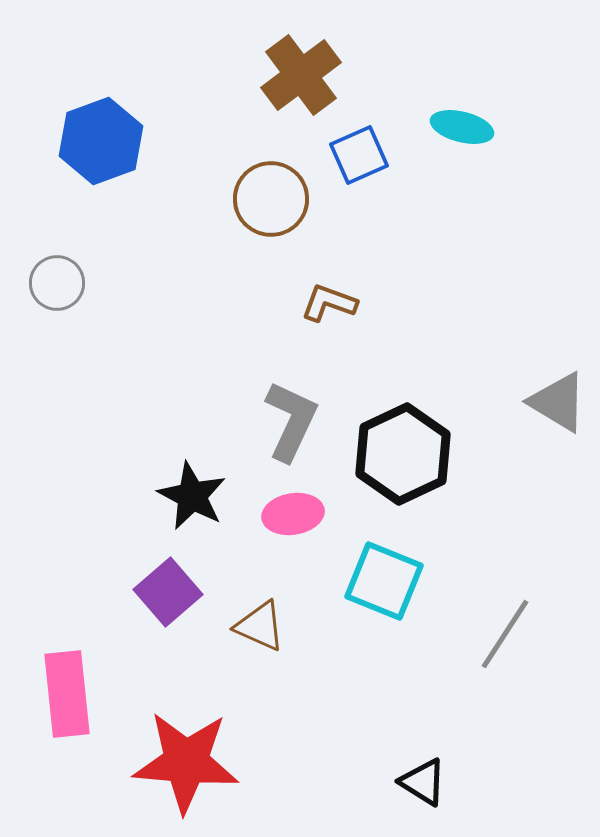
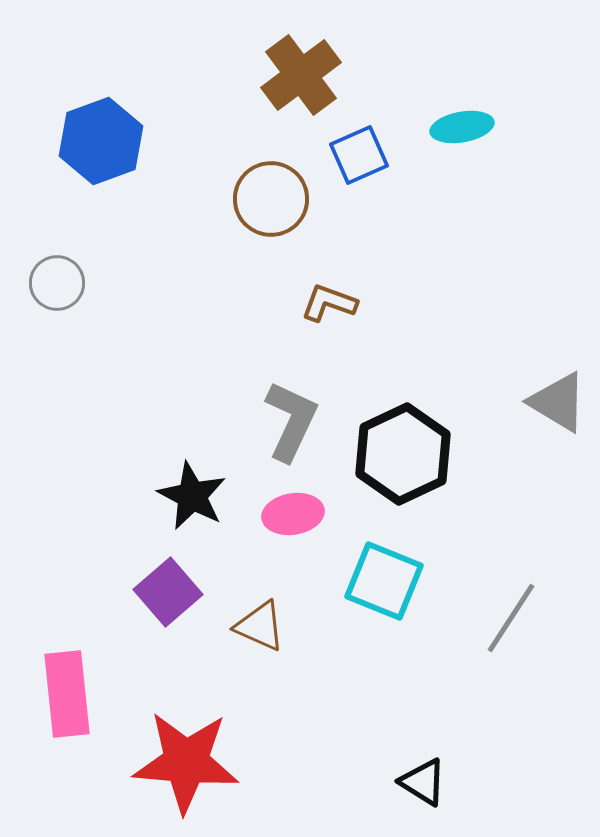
cyan ellipse: rotated 24 degrees counterclockwise
gray line: moved 6 px right, 16 px up
